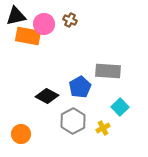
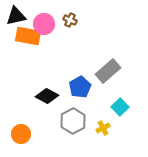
gray rectangle: rotated 45 degrees counterclockwise
